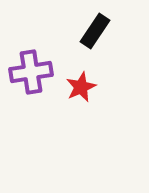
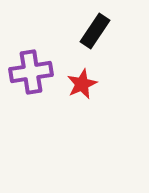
red star: moved 1 px right, 3 px up
